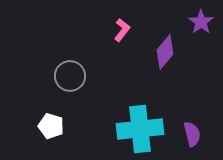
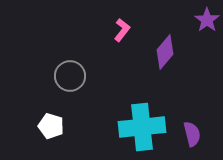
purple star: moved 6 px right, 2 px up
cyan cross: moved 2 px right, 2 px up
